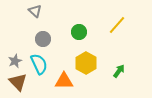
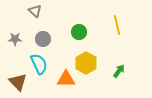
yellow line: rotated 54 degrees counterclockwise
gray star: moved 22 px up; rotated 24 degrees clockwise
orange triangle: moved 2 px right, 2 px up
